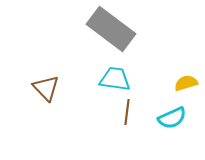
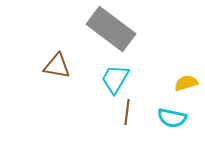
cyan trapezoid: rotated 68 degrees counterclockwise
brown triangle: moved 11 px right, 22 px up; rotated 36 degrees counterclockwise
cyan semicircle: rotated 36 degrees clockwise
